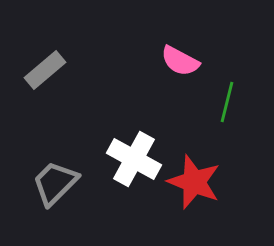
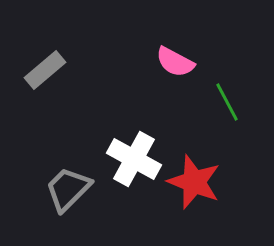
pink semicircle: moved 5 px left, 1 px down
green line: rotated 42 degrees counterclockwise
gray trapezoid: moved 13 px right, 6 px down
